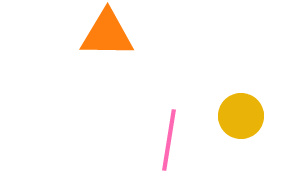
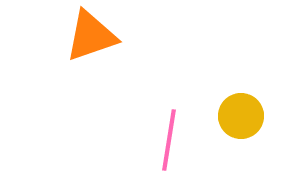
orange triangle: moved 16 px left, 2 px down; rotated 20 degrees counterclockwise
